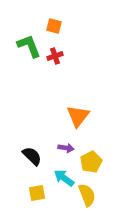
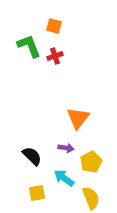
orange triangle: moved 2 px down
yellow semicircle: moved 4 px right, 3 px down
